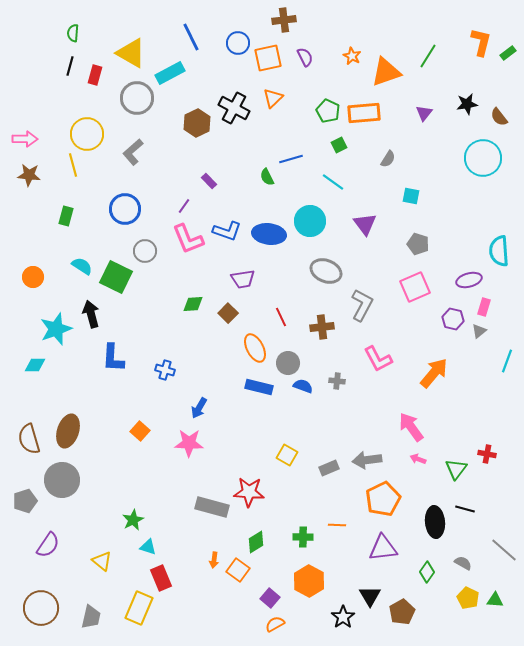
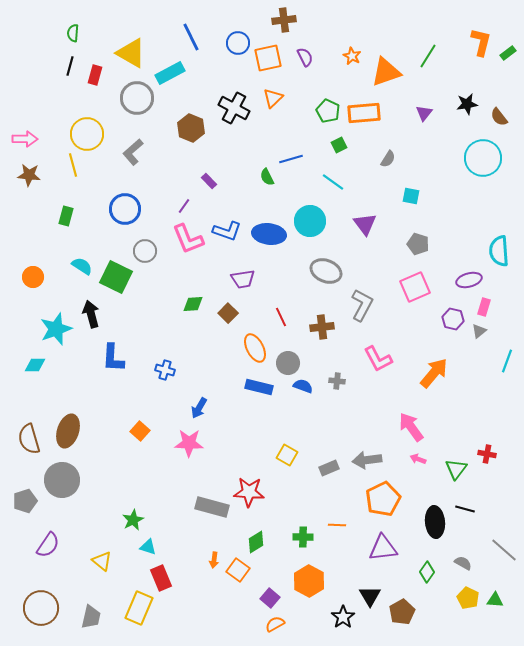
brown hexagon at (197, 123): moved 6 px left, 5 px down; rotated 12 degrees counterclockwise
